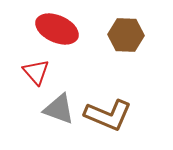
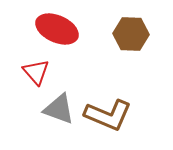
brown hexagon: moved 5 px right, 1 px up
